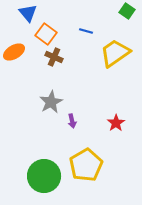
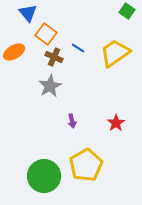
blue line: moved 8 px left, 17 px down; rotated 16 degrees clockwise
gray star: moved 1 px left, 16 px up
